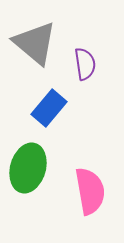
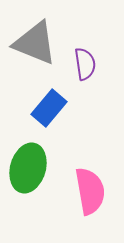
gray triangle: rotated 18 degrees counterclockwise
